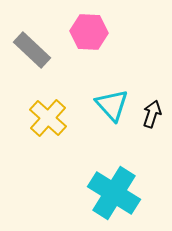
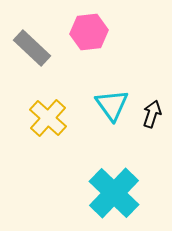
pink hexagon: rotated 9 degrees counterclockwise
gray rectangle: moved 2 px up
cyan triangle: rotated 6 degrees clockwise
cyan cross: rotated 12 degrees clockwise
